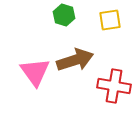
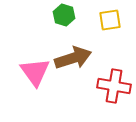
brown arrow: moved 2 px left, 2 px up
